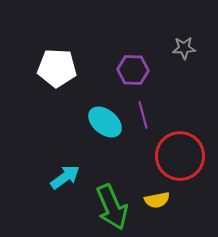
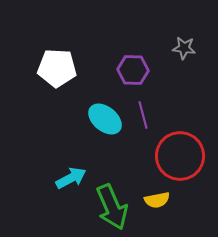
gray star: rotated 10 degrees clockwise
cyan ellipse: moved 3 px up
cyan arrow: moved 6 px right, 1 px down; rotated 8 degrees clockwise
